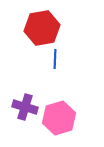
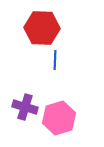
red hexagon: rotated 12 degrees clockwise
blue line: moved 1 px down
